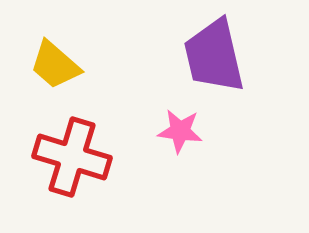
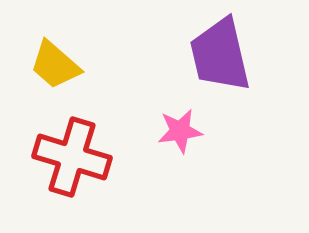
purple trapezoid: moved 6 px right, 1 px up
pink star: rotated 15 degrees counterclockwise
